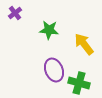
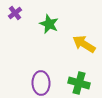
green star: moved 6 px up; rotated 18 degrees clockwise
yellow arrow: rotated 20 degrees counterclockwise
purple ellipse: moved 13 px left, 13 px down; rotated 20 degrees clockwise
